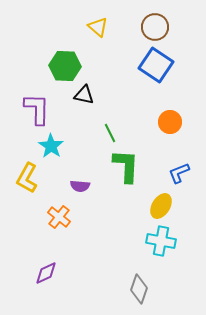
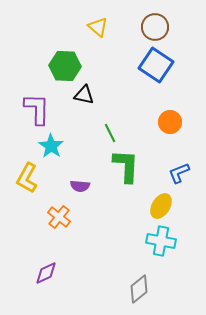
gray diamond: rotated 32 degrees clockwise
